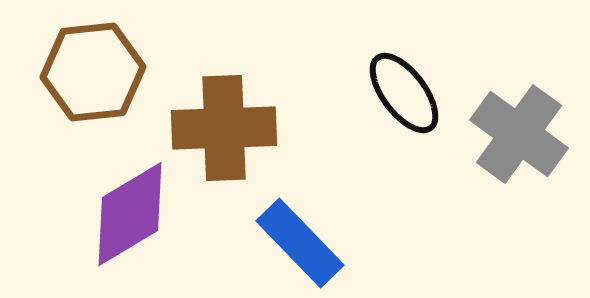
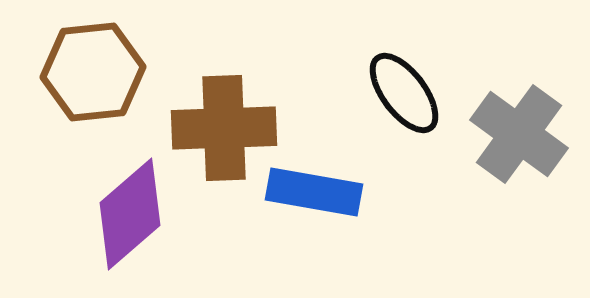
purple diamond: rotated 10 degrees counterclockwise
blue rectangle: moved 14 px right, 51 px up; rotated 36 degrees counterclockwise
